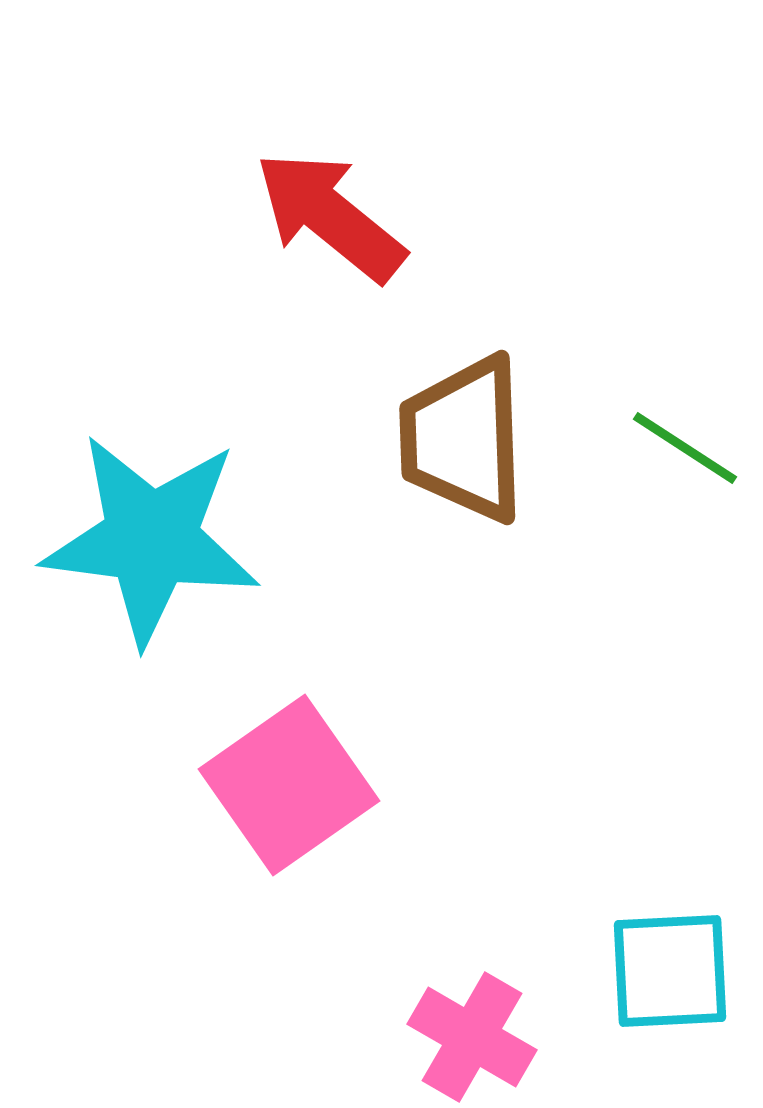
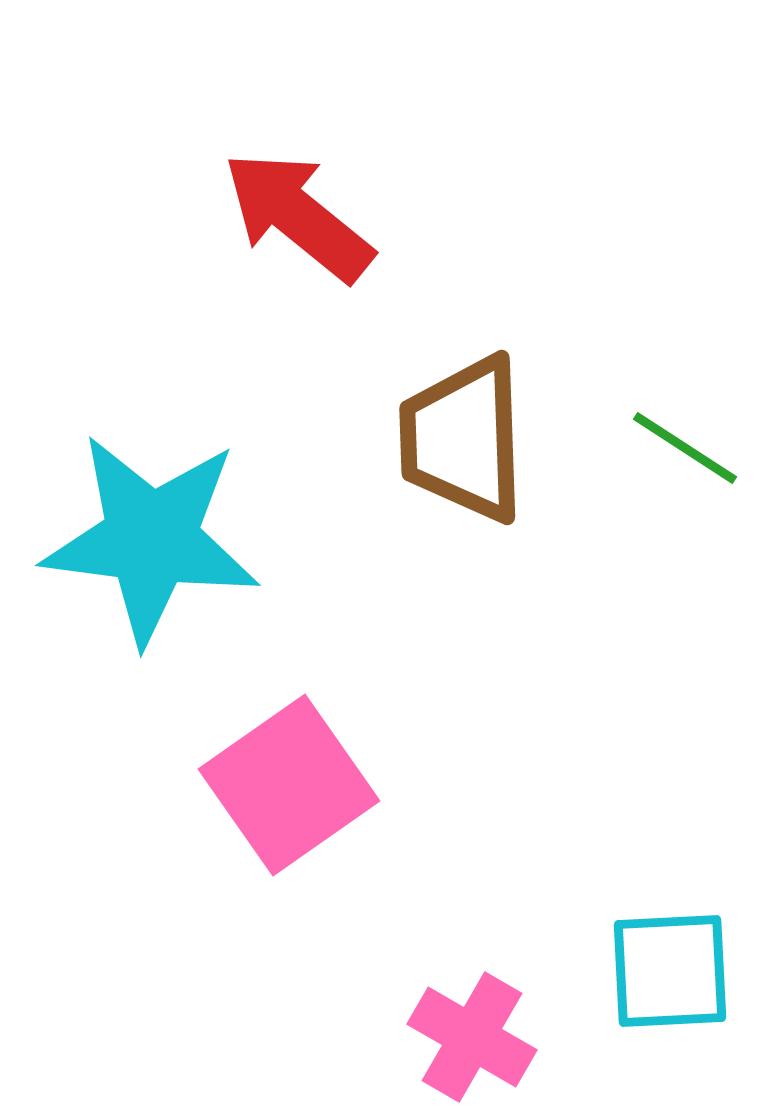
red arrow: moved 32 px left
